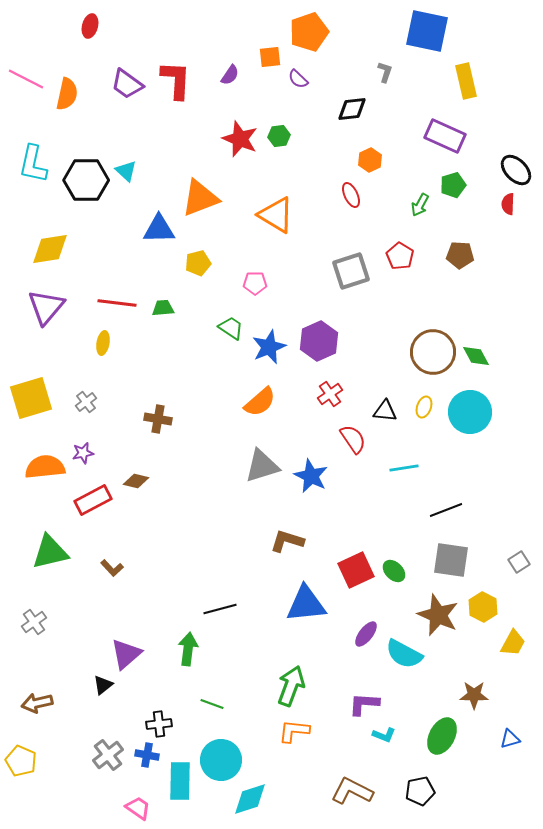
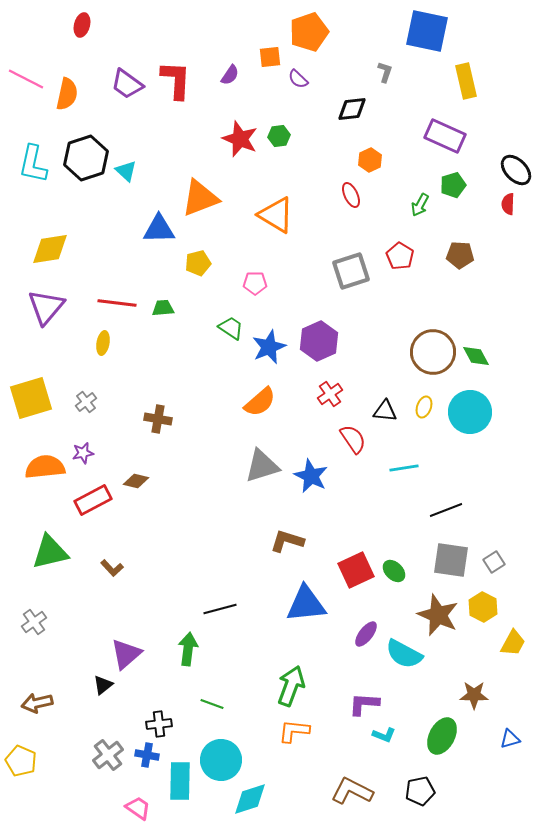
red ellipse at (90, 26): moved 8 px left, 1 px up
black hexagon at (86, 180): moved 22 px up; rotated 18 degrees counterclockwise
gray square at (519, 562): moved 25 px left
